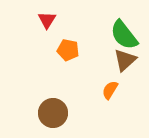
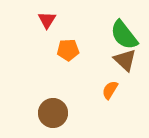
orange pentagon: rotated 15 degrees counterclockwise
brown triangle: rotated 35 degrees counterclockwise
